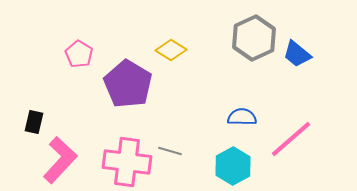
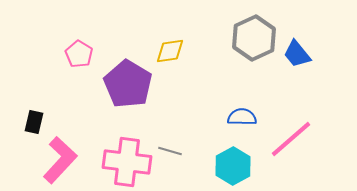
yellow diamond: moved 1 px left, 1 px down; rotated 40 degrees counterclockwise
blue trapezoid: rotated 12 degrees clockwise
